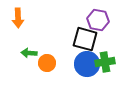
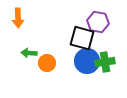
purple hexagon: moved 2 px down
black square: moved 3 px left, 1 px up
blue circle: moved 3 px up
